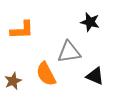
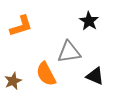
black star: moved 1 px left, 1 px up; rotated 18 degrees clockwise
orange L-shape: moved 1 px left, 4 px up; rotated 15 degrees counterclockwise
